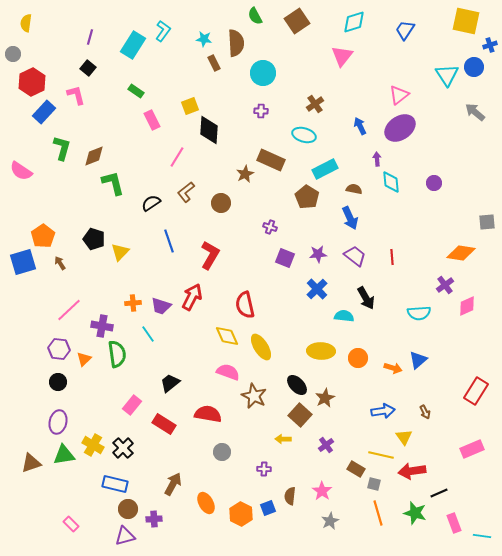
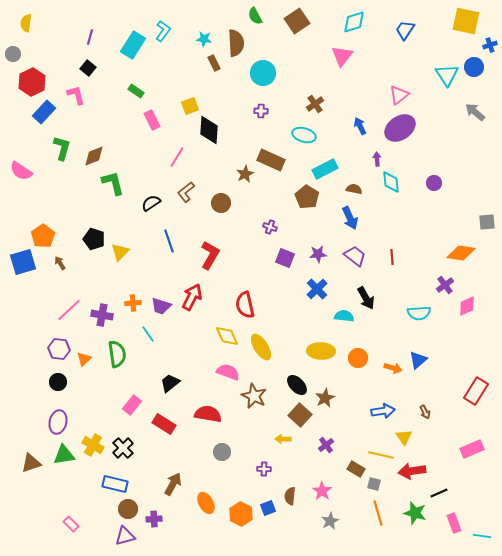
purple cross at (102, 326): moved 11 px up
